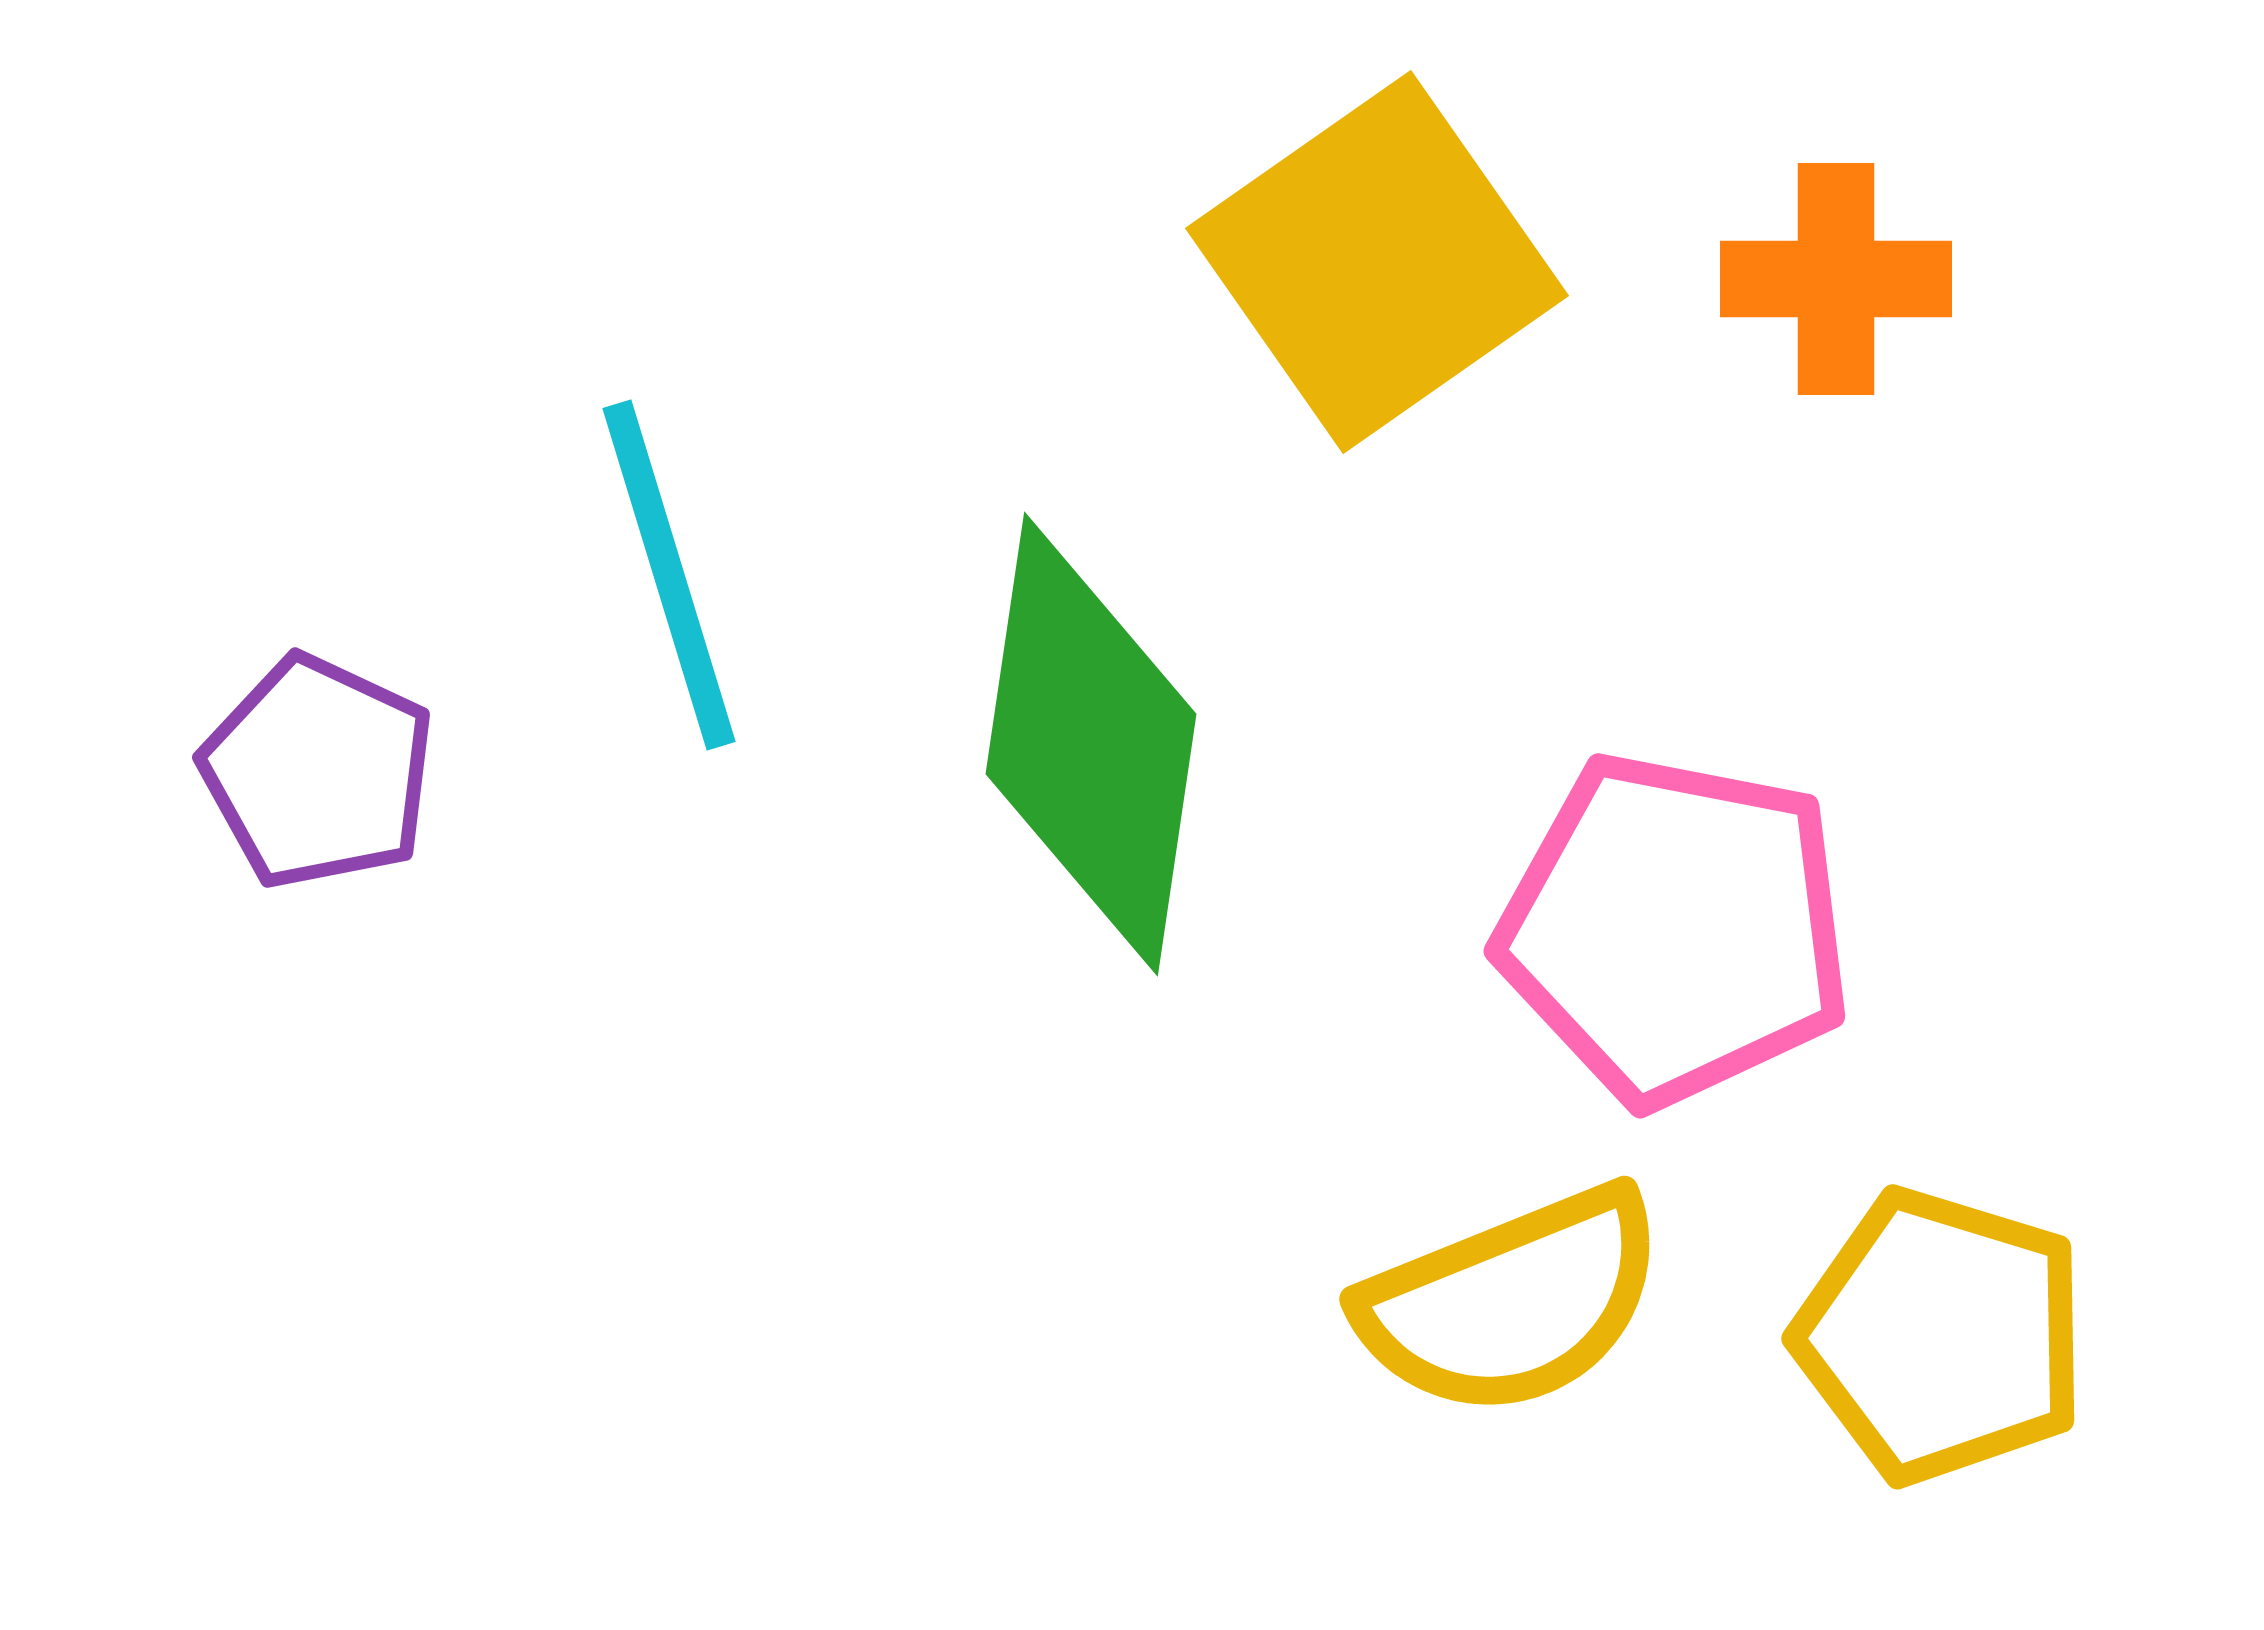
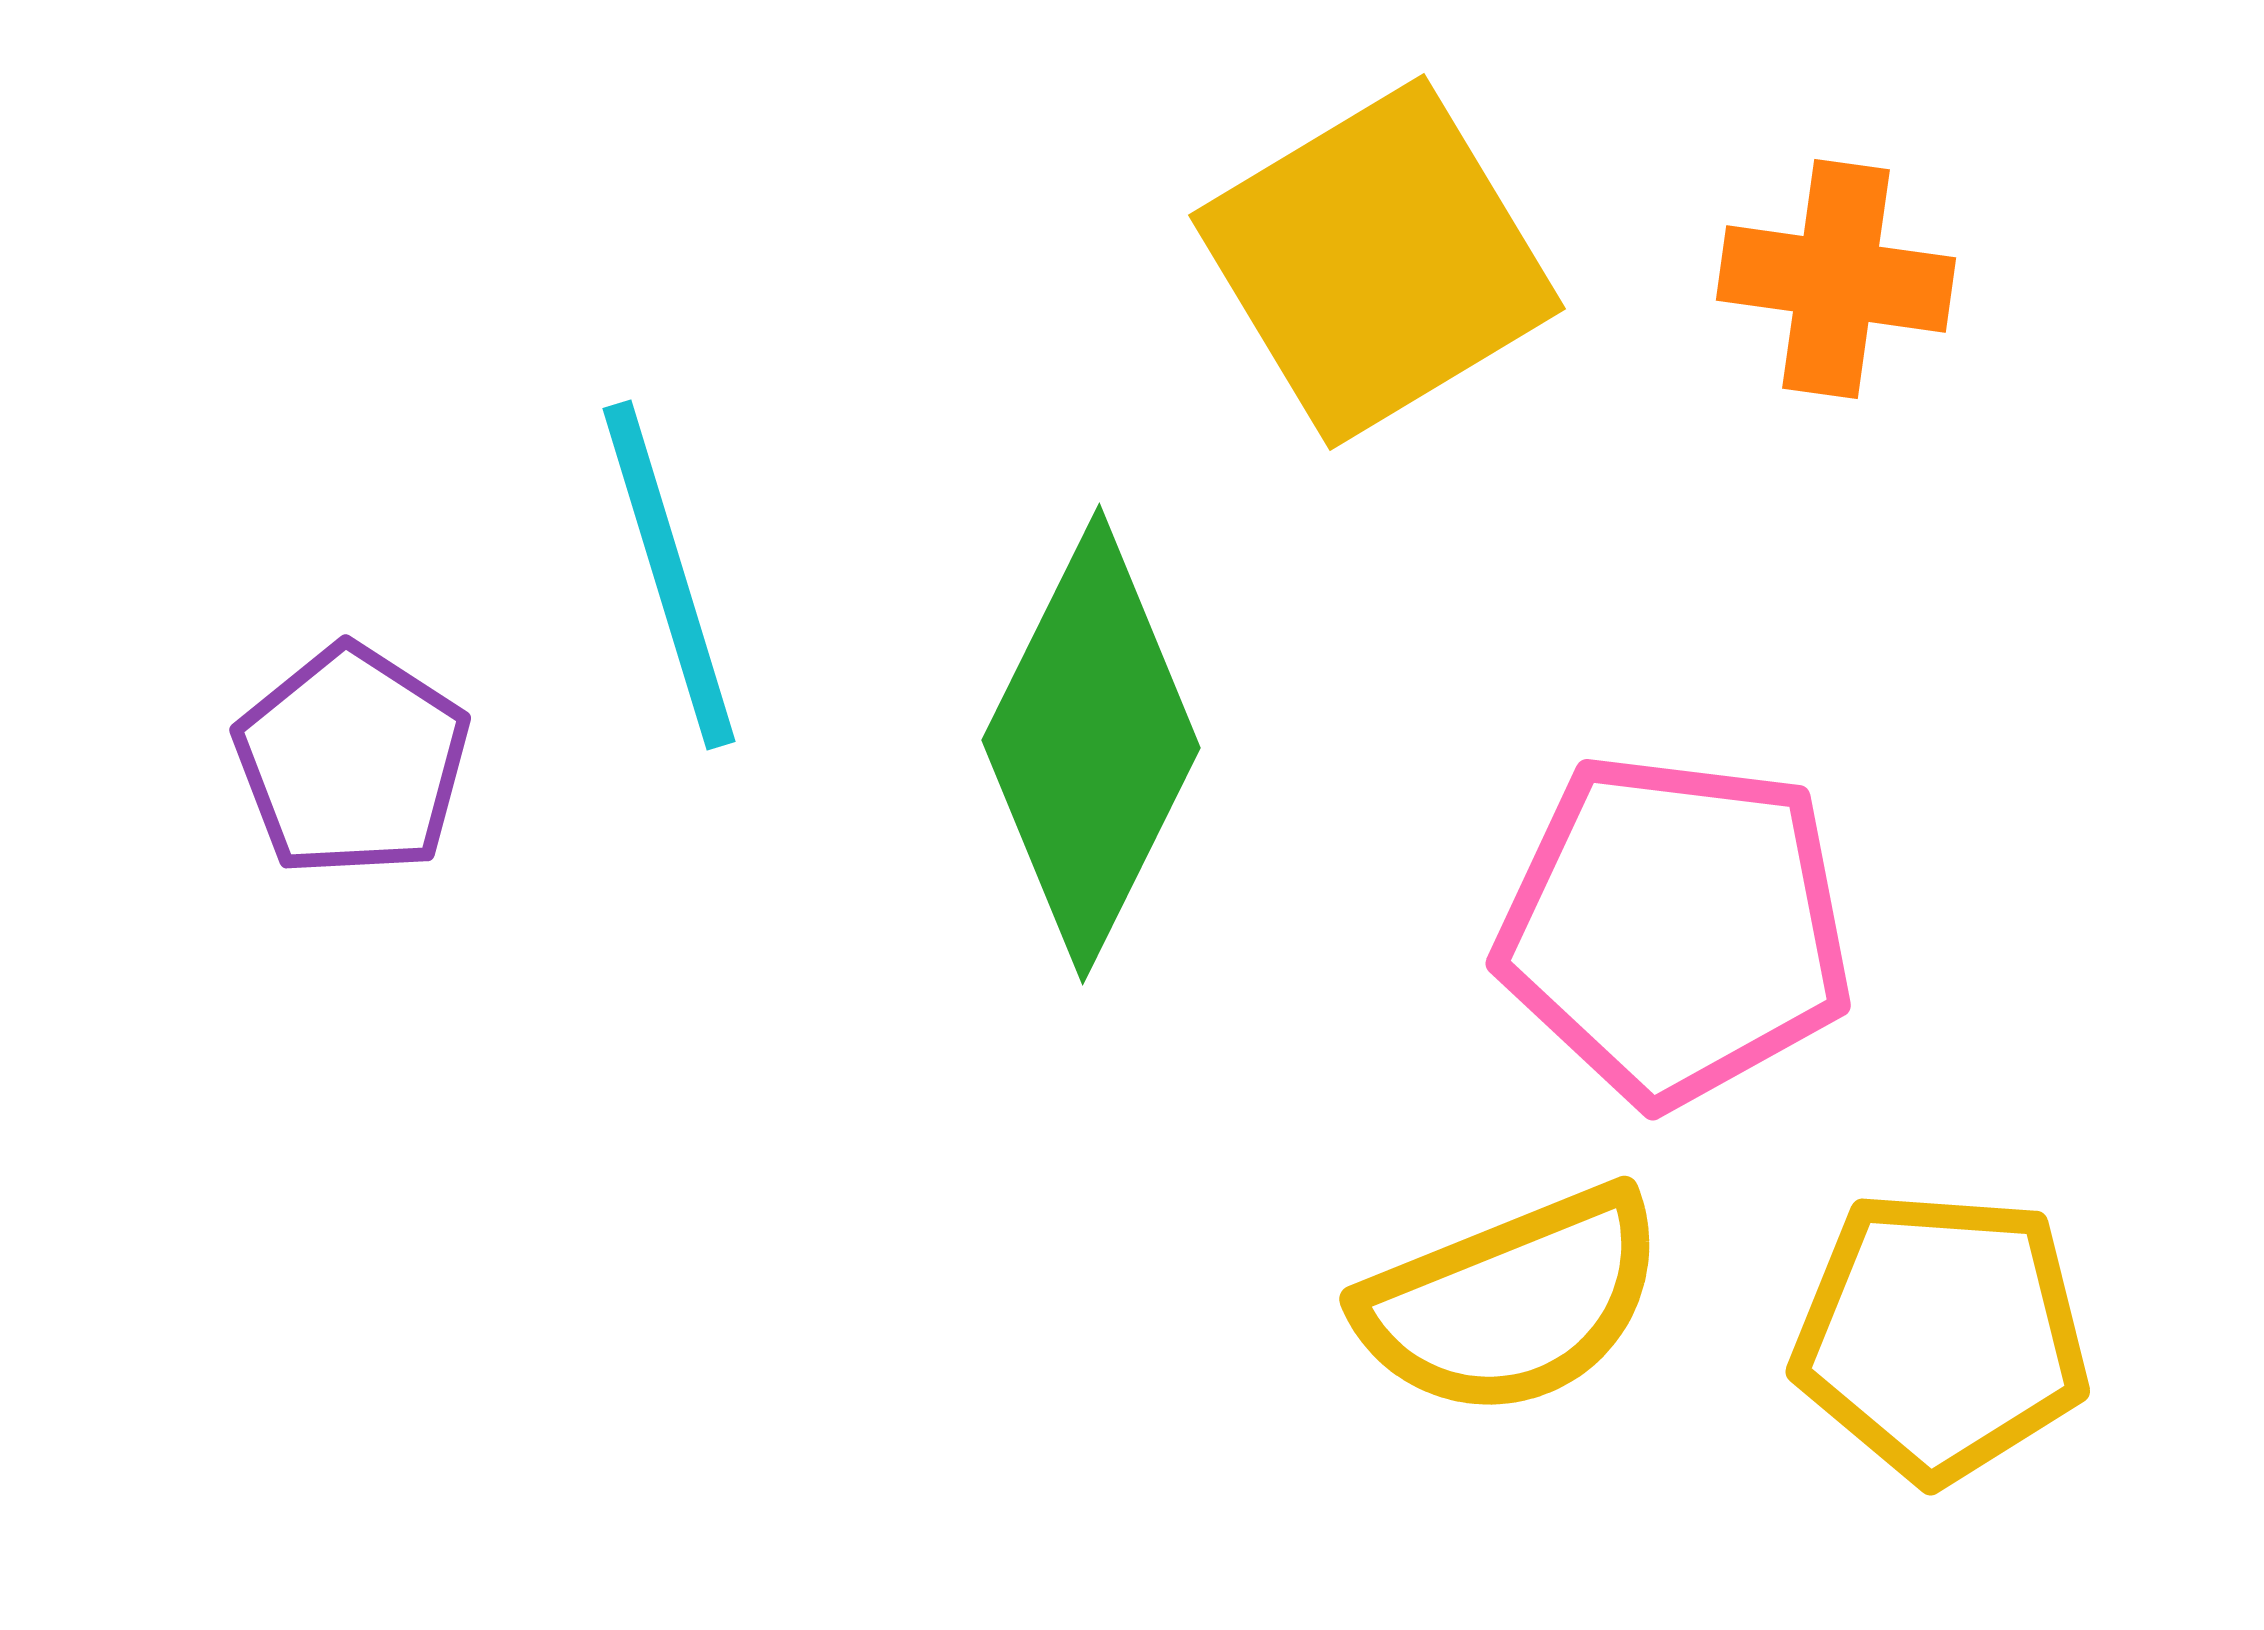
yellow square: rotated 4 degrees clockwise
orange cross: rotated 8 degrees clockwise
green diamond: rotated 18 degrees clockwise
purple pentagon: moved 34 px right, 11 px up; rotated 8 degrees clockwise
pink pentagon: rotated 4 degrees counterclockwise
yellow pentagon: rotated 13 degrees counterclockwise
